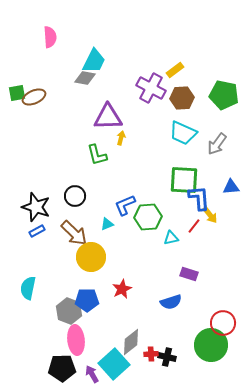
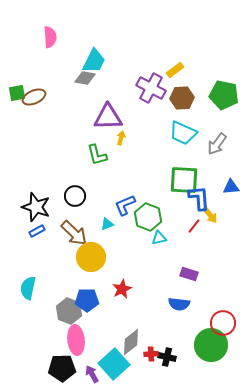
green hexagon at (148, 217): rotated 24 degrees clockwise
cyan triangle at (171, 238): moved 12 px left
blue semicircle at (171, 302): moved 8 px right, 2 px down; rotated 25 degrees clockwise
